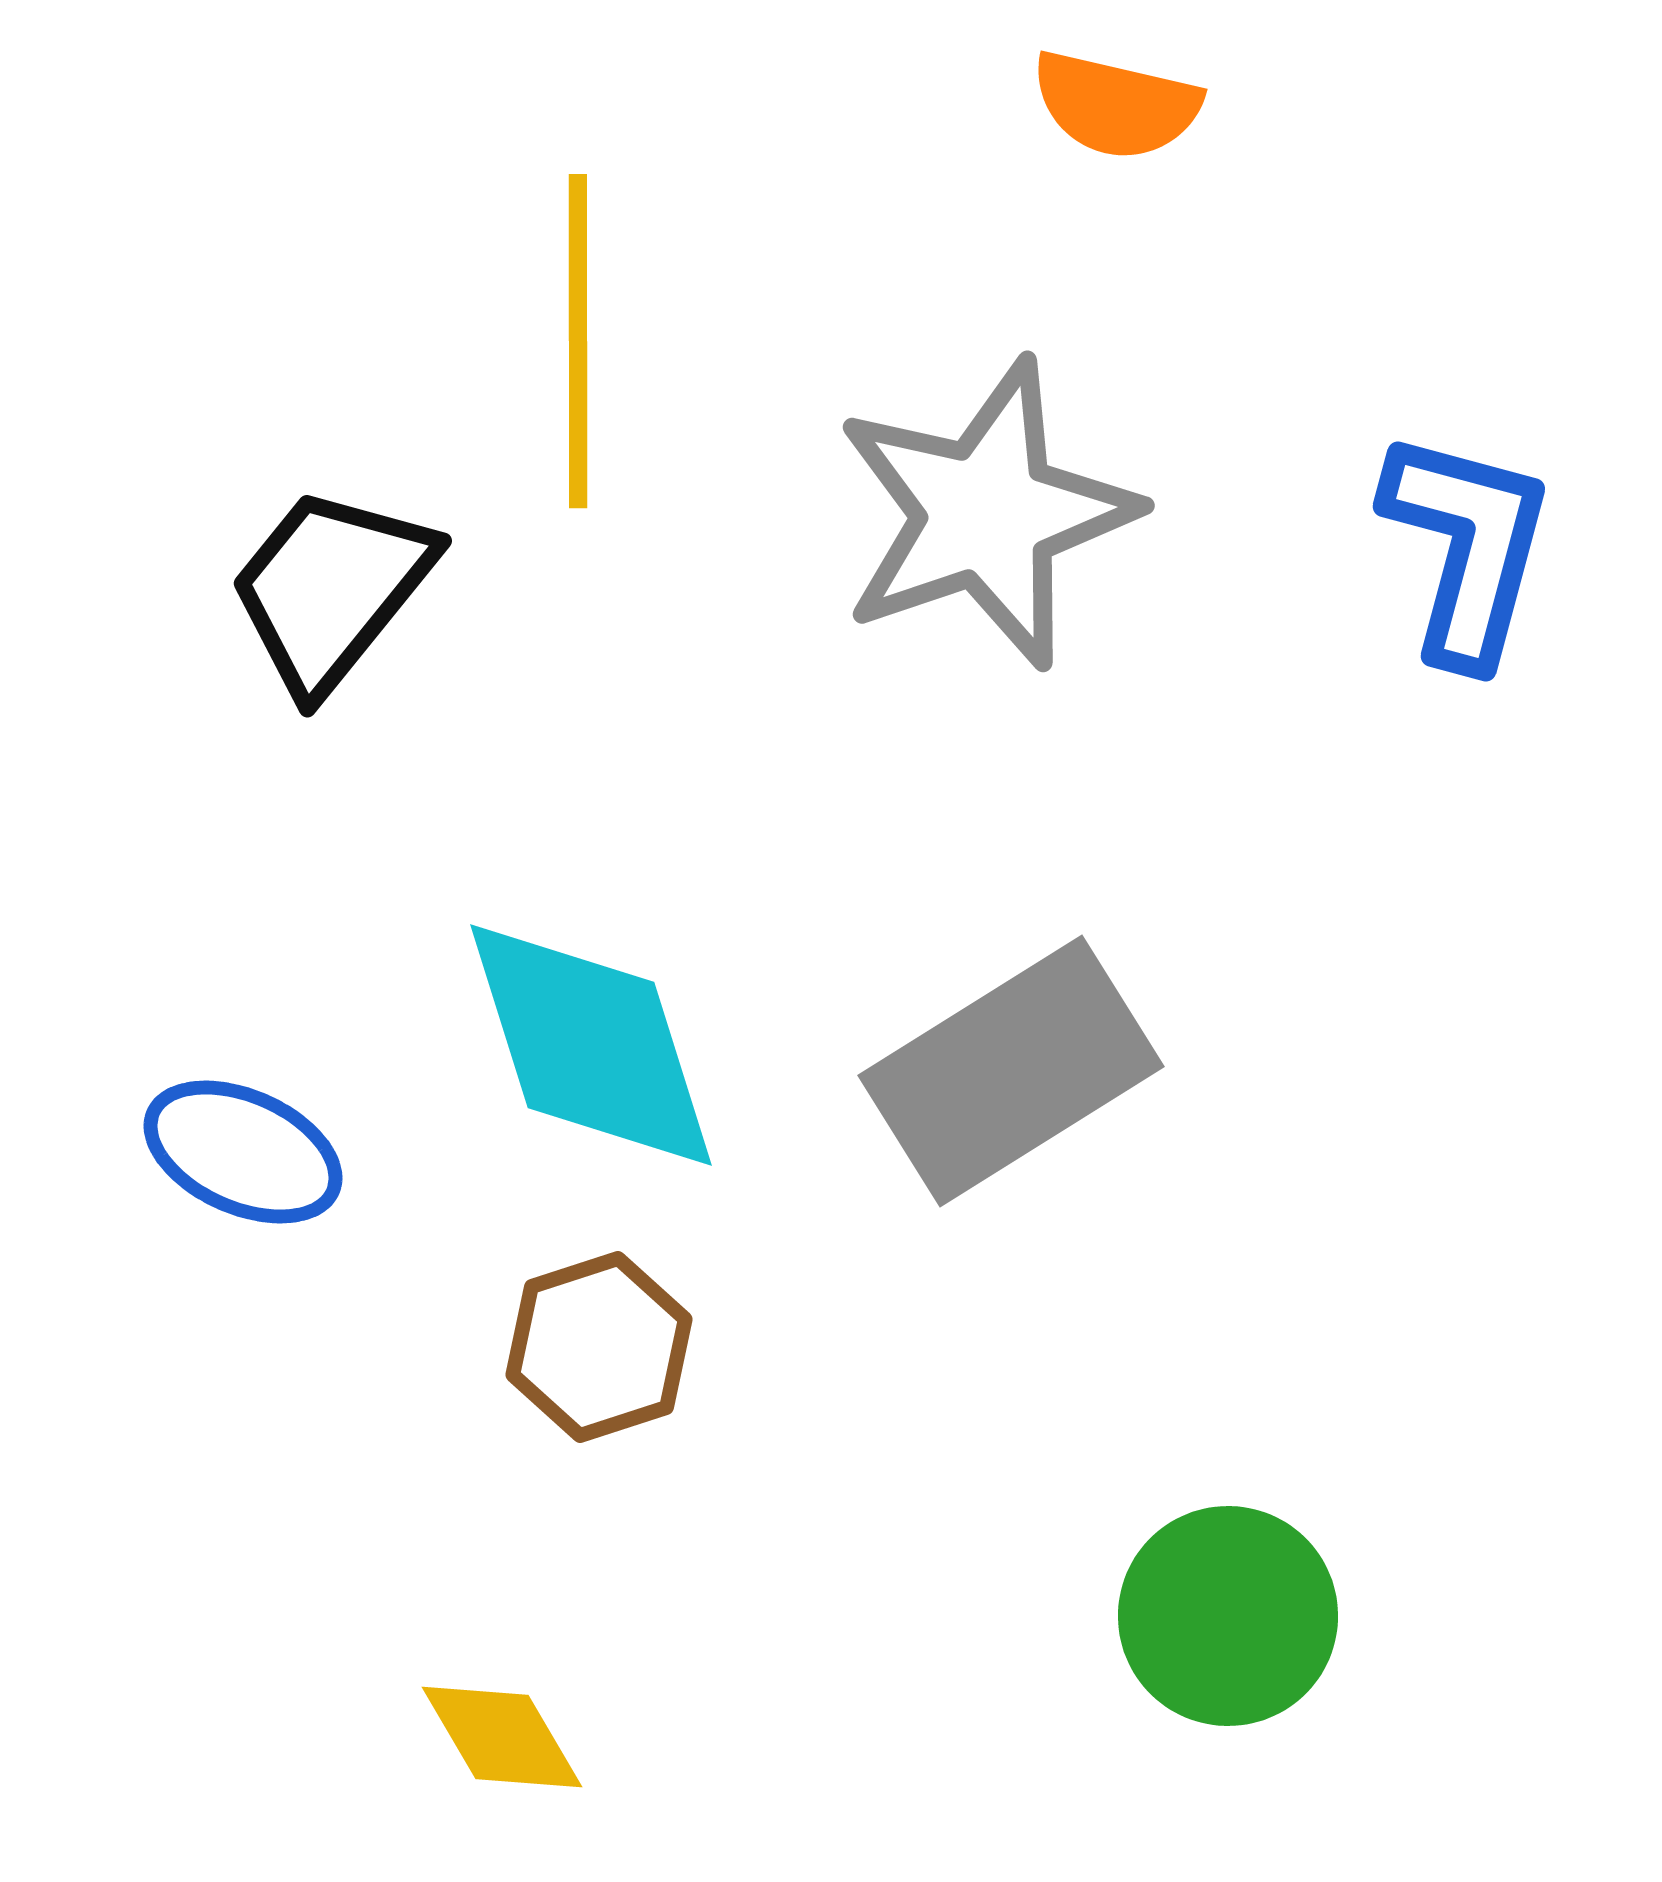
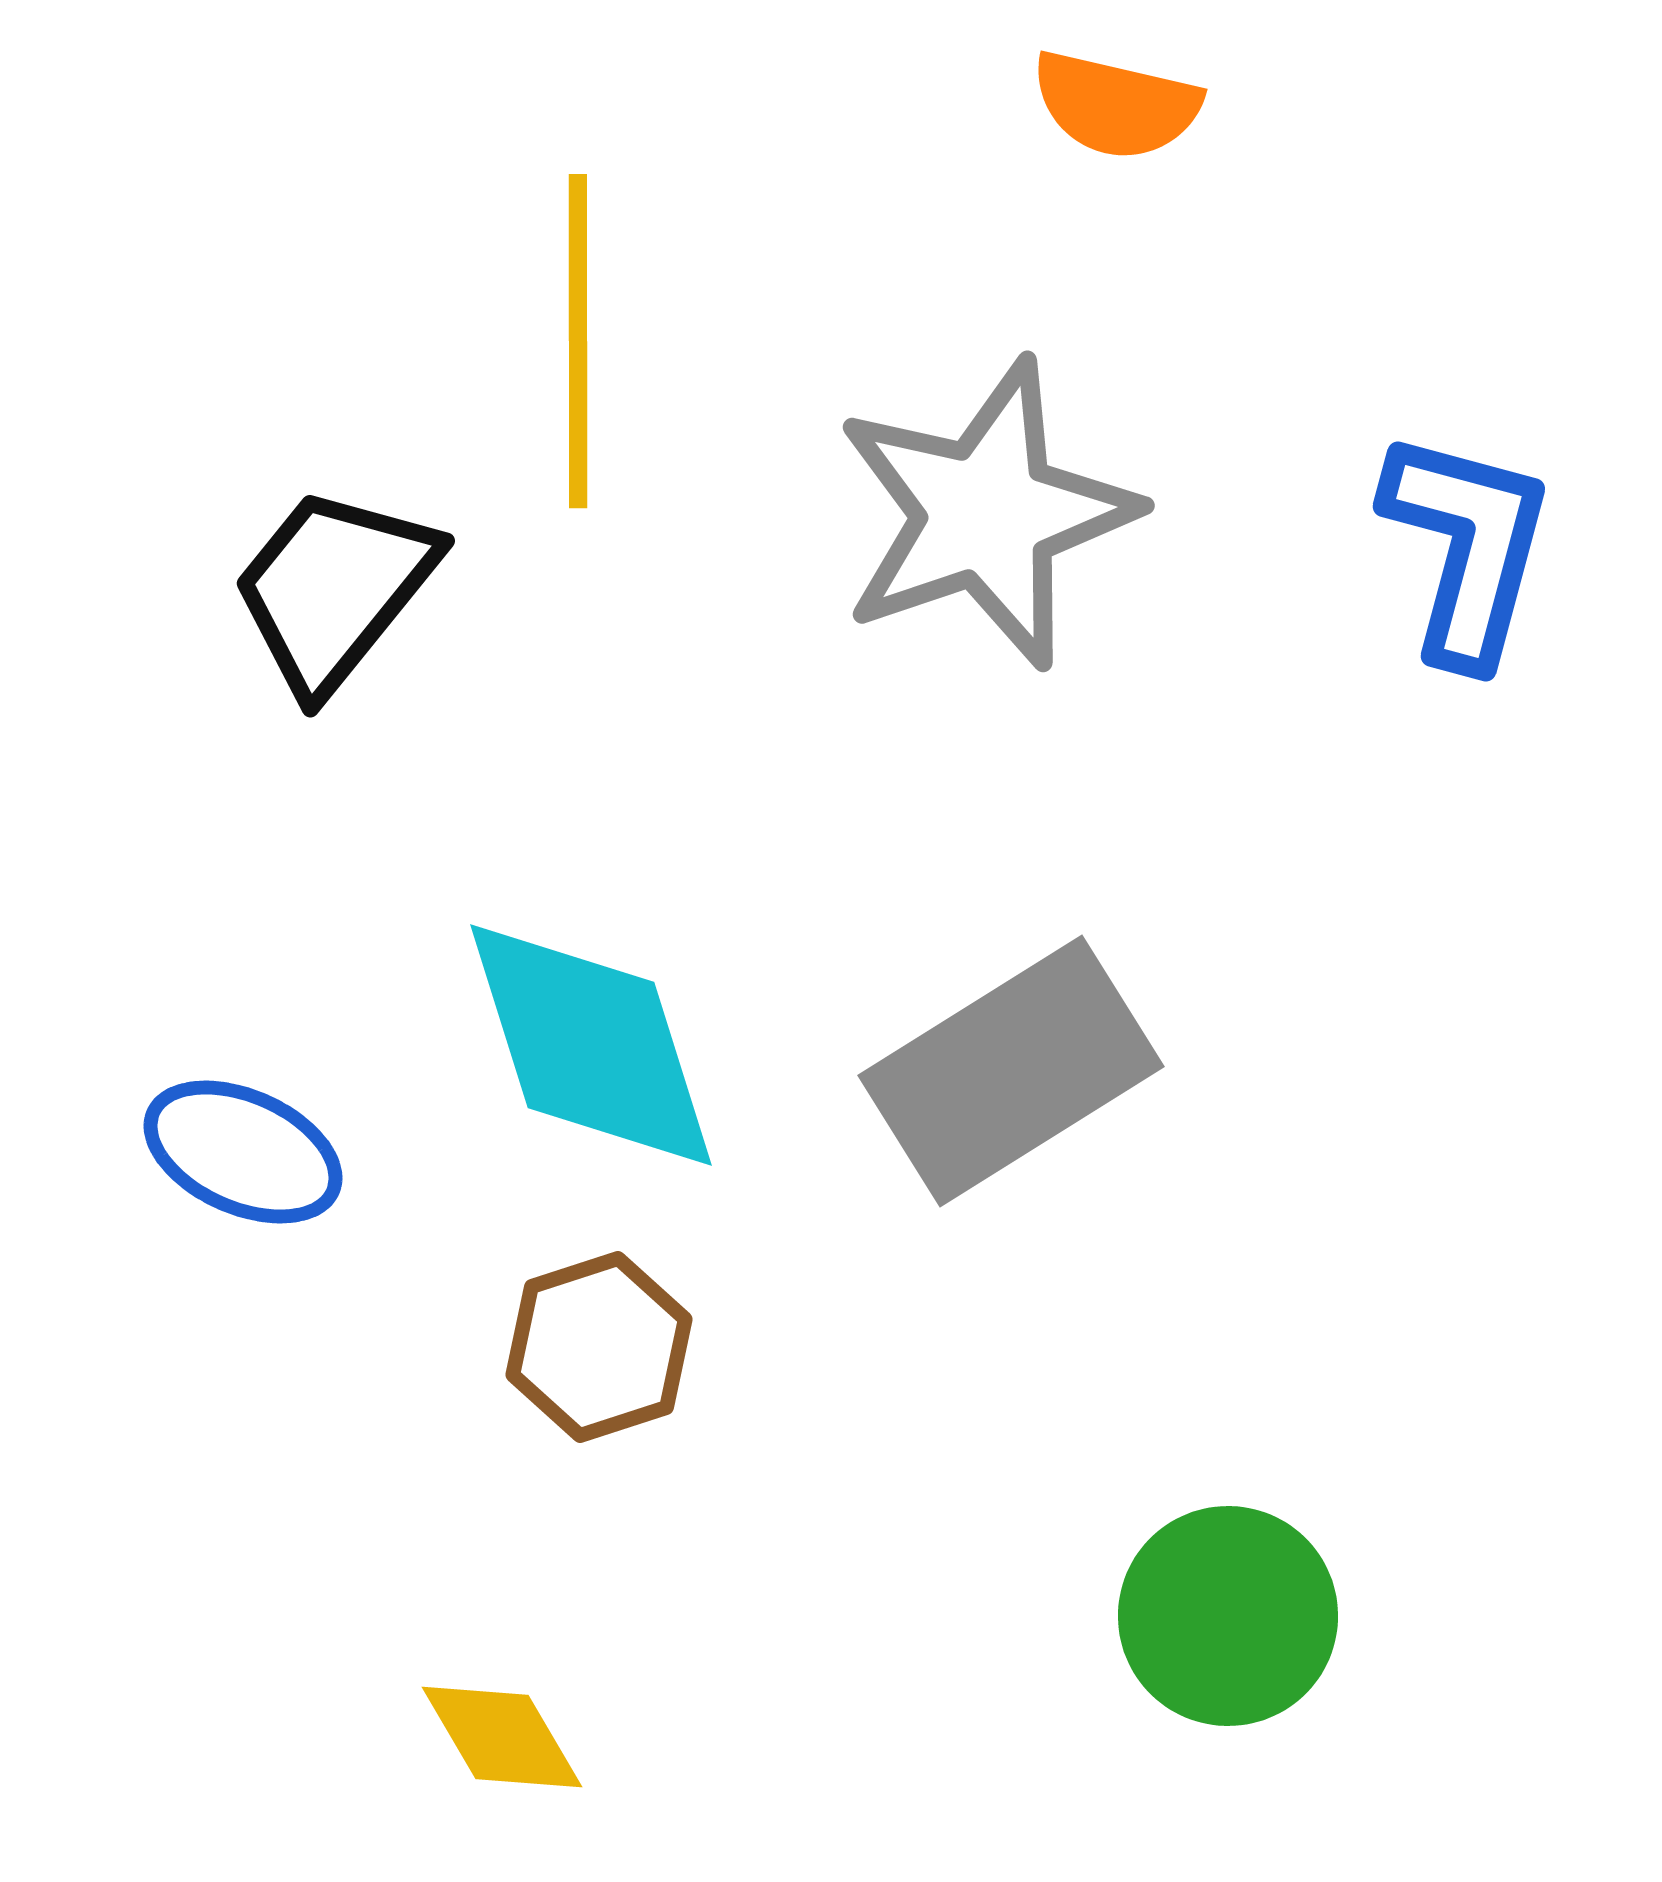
black trapezoid: moved 3 px right
